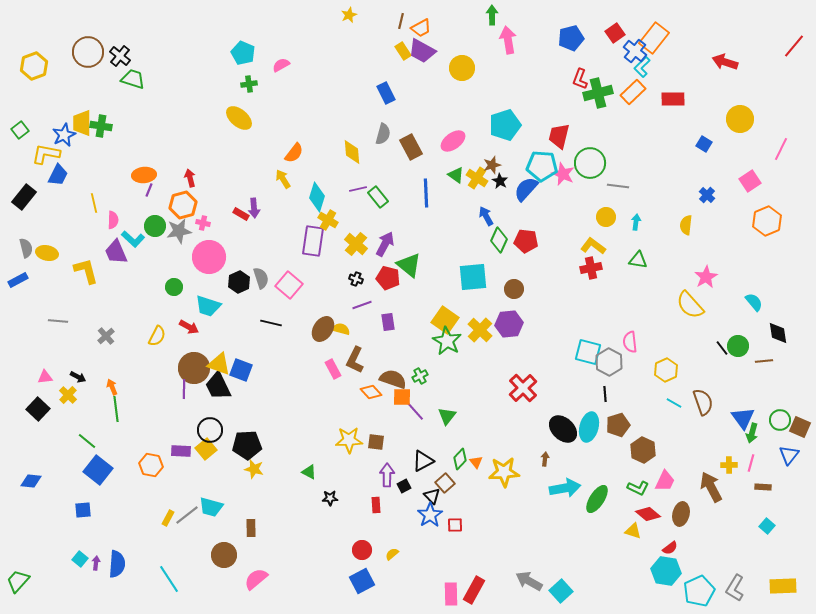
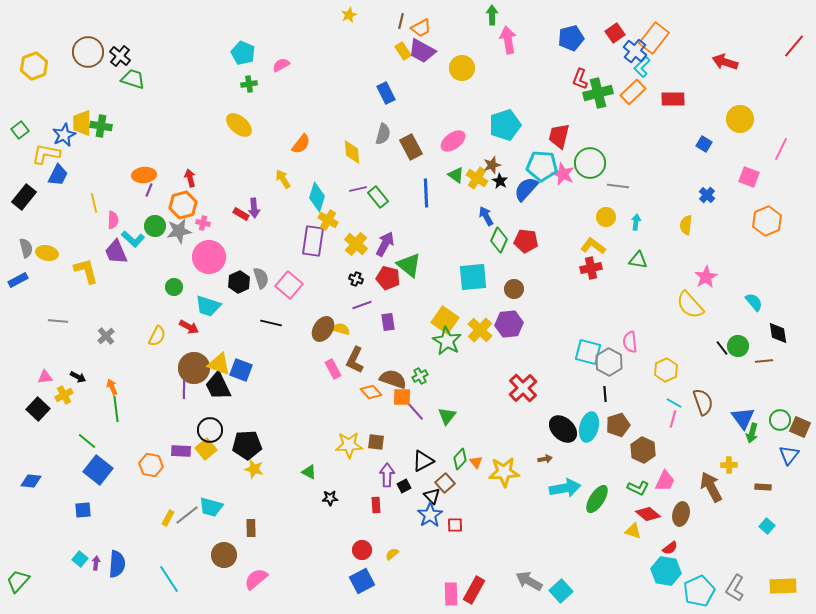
yellow ellipse at (239, 118): moved 7 px down
orange semicircle at (294, 153): moved 7 px right, 9 px up
pink square at (750, 181): moved 1 px left, 4 px up; rotated 35 degrees counterclockwise
yellow cross at (68, 395): moved 4 px left; rotated 18 degrees clockwise
yellow star at (349, 440): moved 5 px down
brown arrow at (545, 459): rotated 72 degrees clockwise
pink line at (751, 463): moved 78 px left, 44 px up
